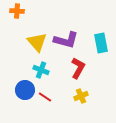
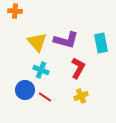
orange cross: moved 2 px left
